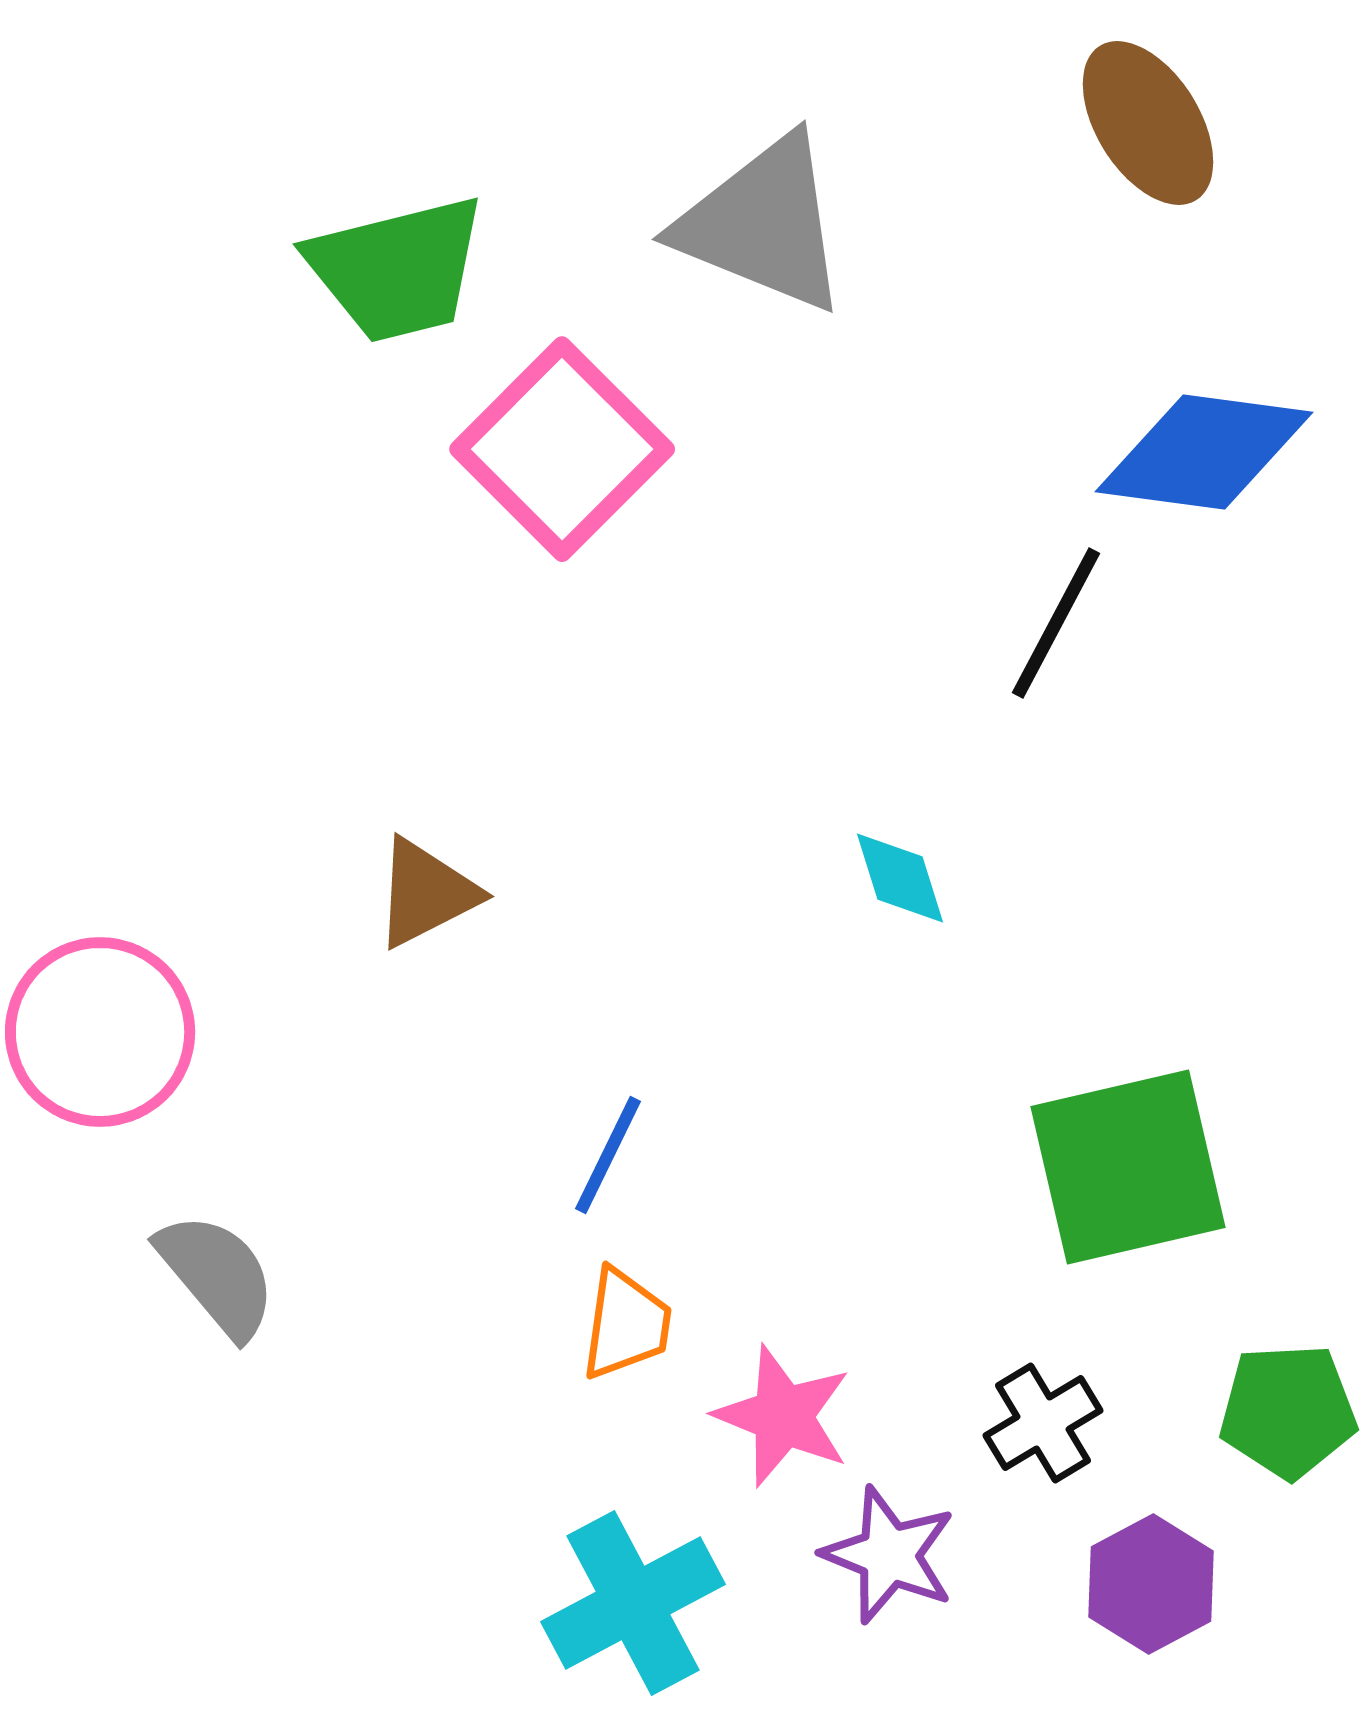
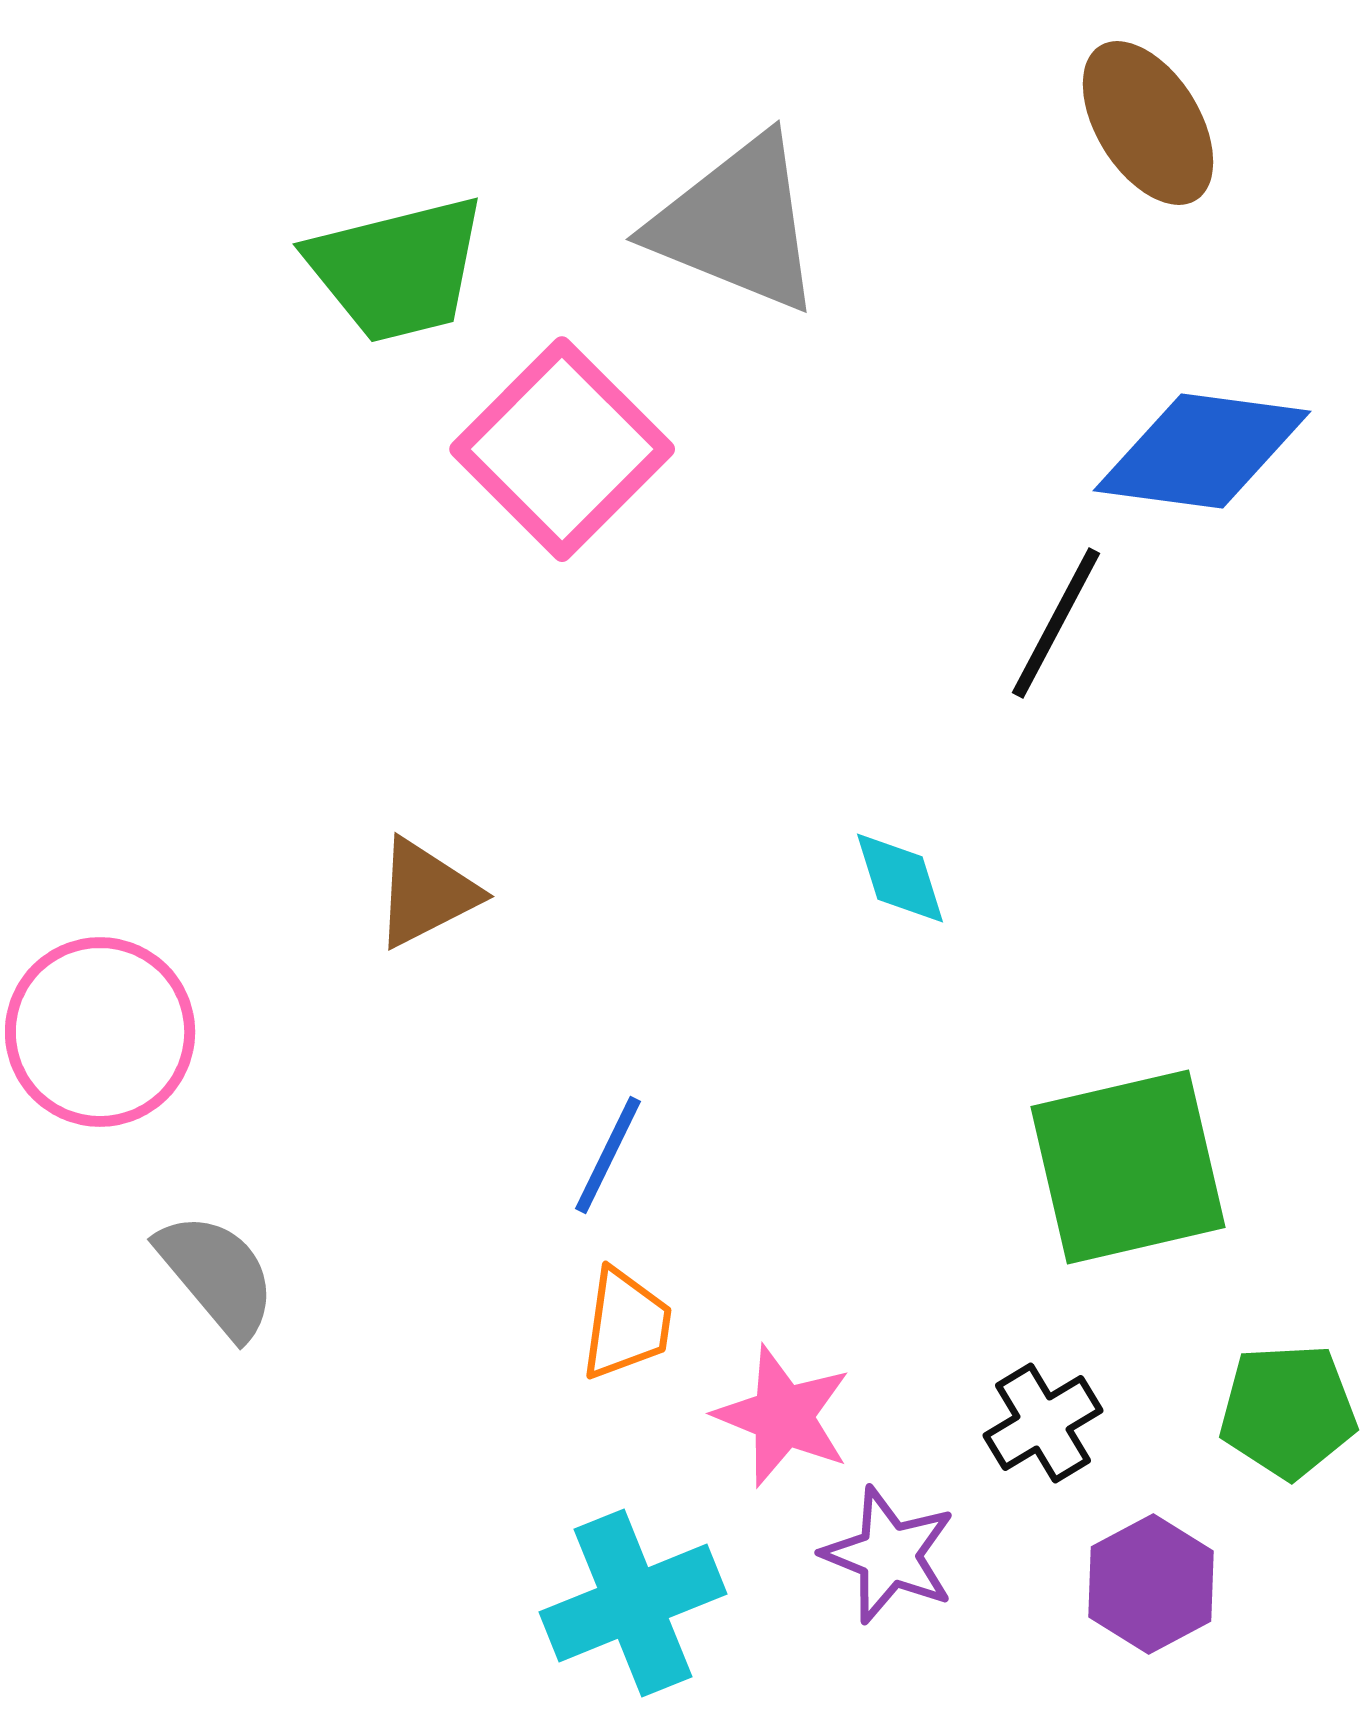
gray triangle: moved 26 px left
blue diamond: moved 2 px left, 1 px up
cyan cross: rotated 6 degrees clockwise
